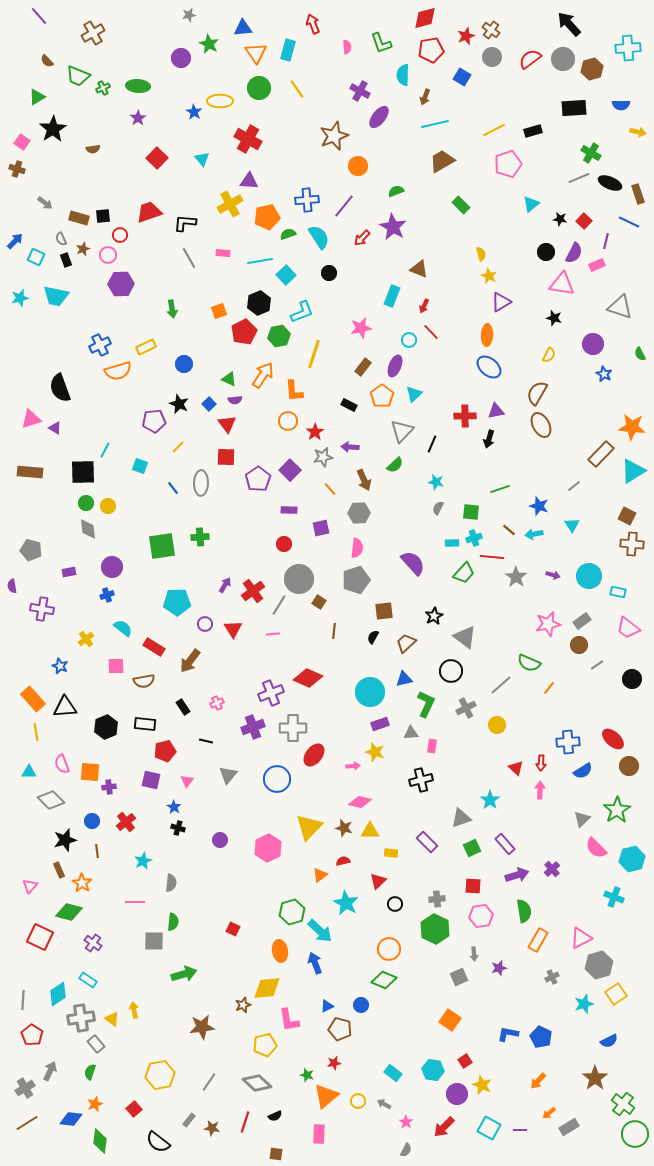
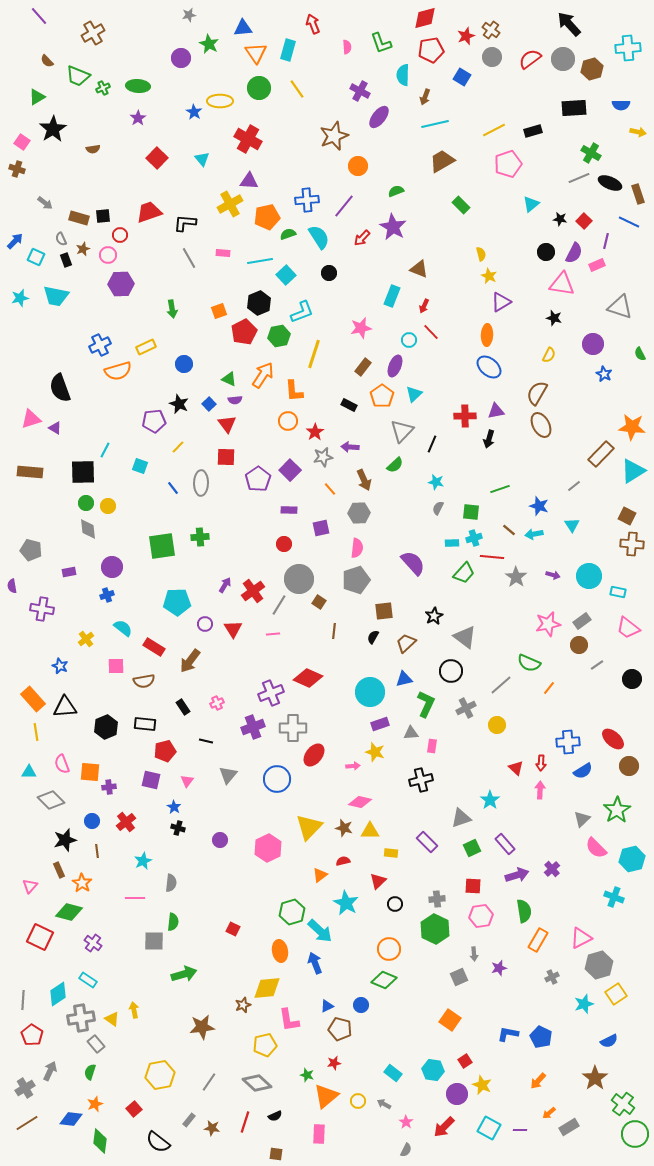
pink line at (135, 902): moved 4 px up
